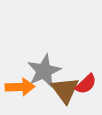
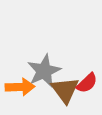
red semicircle: moved 1 px right, 1 px up
